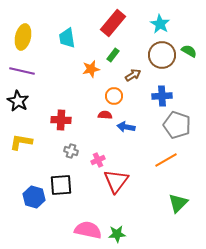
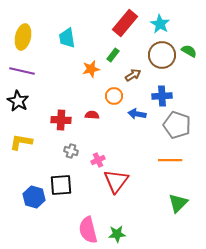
red rectangle: moved 12 px right
red semicircle: moved 13 px left
blue arrow: moved 11 px right, 13 px up
orange line: moved 4 px right; rotated 30 degrees clockwise
pink semicircle: rotated 116 degrees counterclockwise
